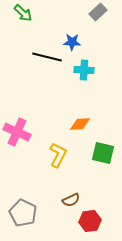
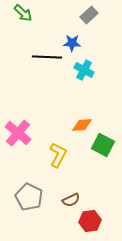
gray rectangle: moved 9 px left, 3 px down
blue star: moved 1 px down
black line: rotated 12 degrees counterclockwise
cyan cross: rotated 24 degrees clockwise
orange diamond: moved 2 px right, 1 px down
pink cross: moved 1 px right, 1 px down; rotated 16 degrees clockwise
green square: moved 8 px up; rotated 15 degrees clockwise
gray pentagon: moved 6 px right, 16 px up
